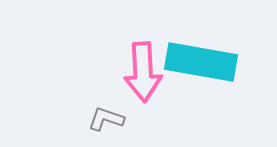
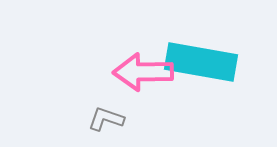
pink arrow: rotated 92 degrees clockwise
